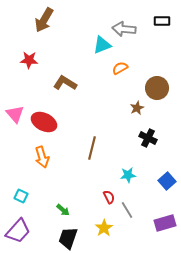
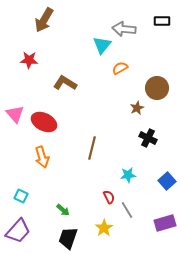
cyan triangle: rotated 30 degrees counterclockwise
